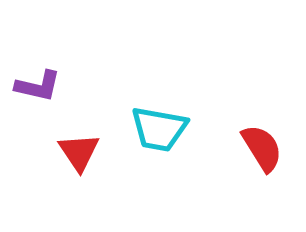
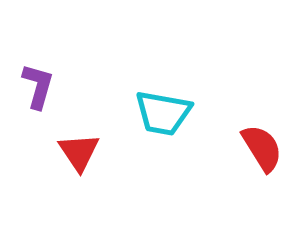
purple L-shape: rotated 87 degrees counterclockwise
cyan trapezoid: moved 4 px right, 16 px up
